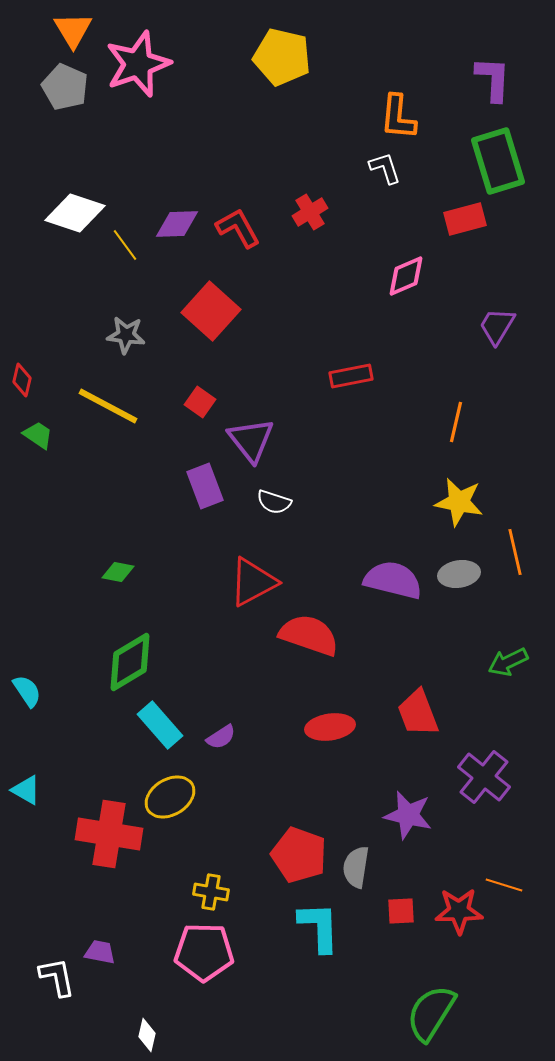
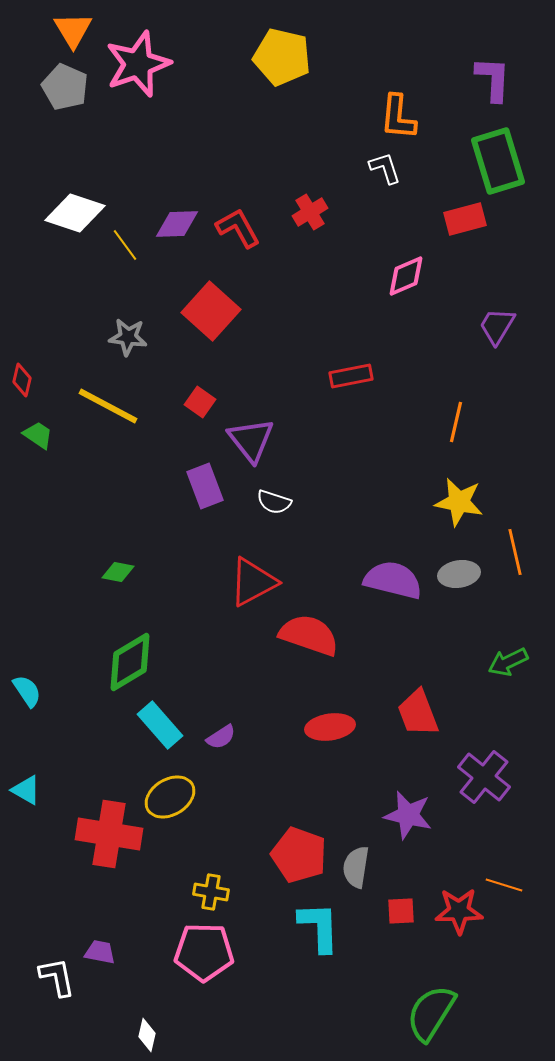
gray star at (126, 335): moved 2 px right, 2 px down
